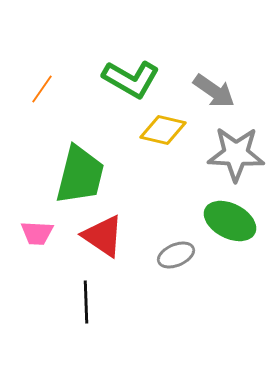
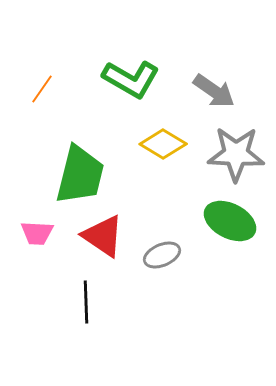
yellow diamond: moved 14 px down; rotated 18 degrees clockwise
gray ellipse: moved 14 px left
